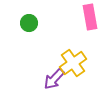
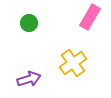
pink rectangle: rotated 40 degrees clockwise
purple arrow: moved 25 px left; rotated 150 degrees counterclockwise
